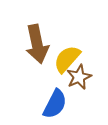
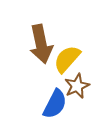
brown arrow: moved 4 px right
brown star: moved 2 px left, 9 px down
